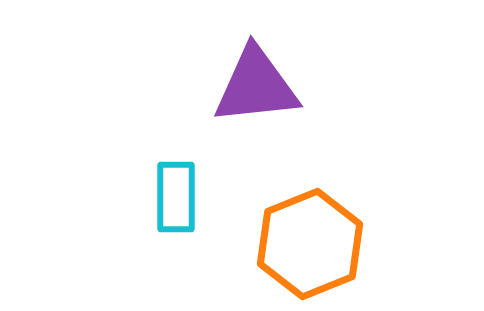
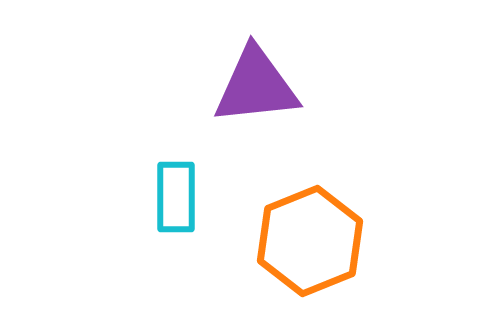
orange hexagon: moved 3 px up
